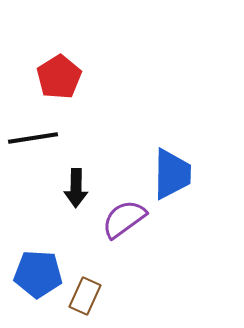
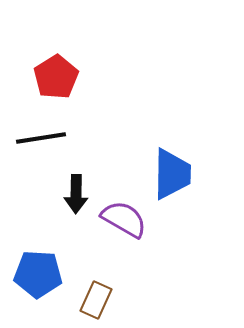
red pentagon: moved 3 px left
black line: moved 8 px right
black arrow: moved 6 px down
purple semicircle: rotated 66 degrees clockwise
brown rectangle: moved 11 px right, 4 px down
